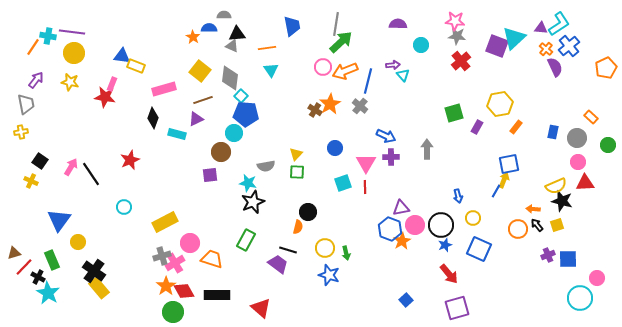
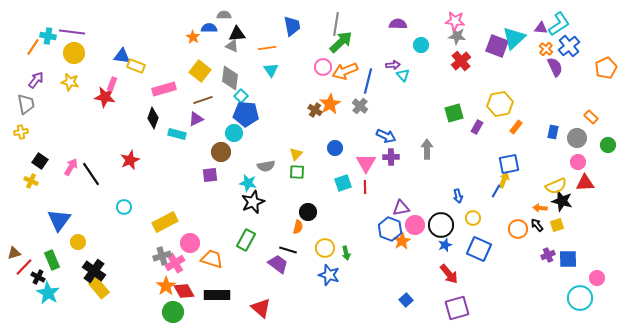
orange arrow at (533, 209): moved 7 px right, 1 px up
